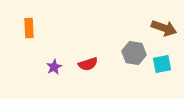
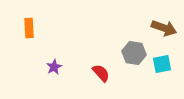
red semicircle: moved 13 px right, 9 px down; rotated 114 degrees counterclockwise
